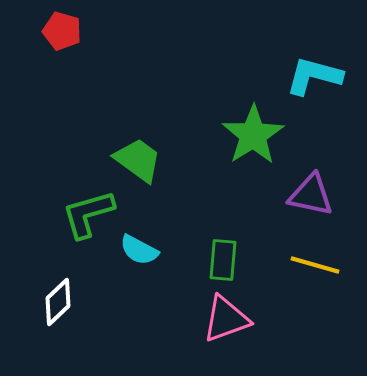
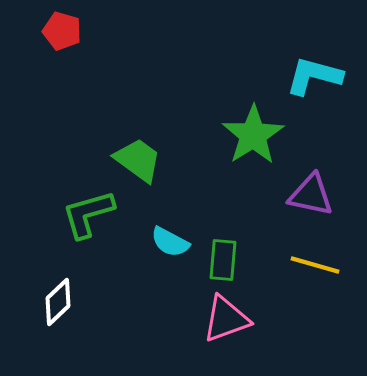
cyan semicircle: moved 31 px right, 8 px up
